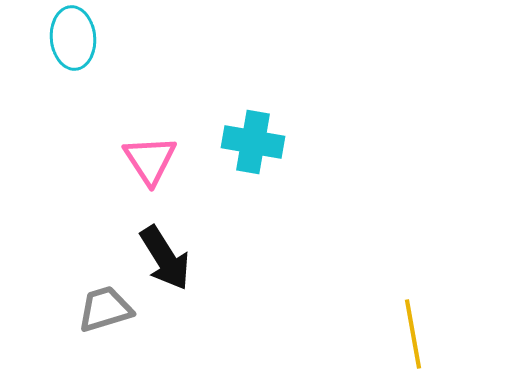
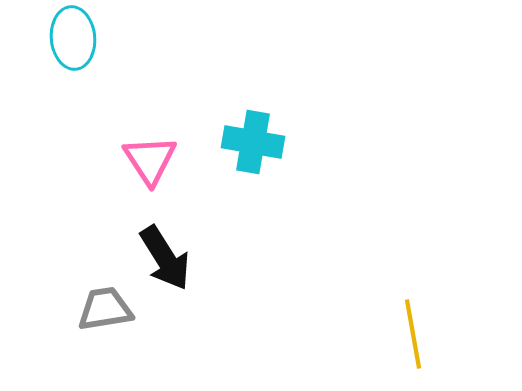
gray trapezoid: rotated 8 degrees clockwise
